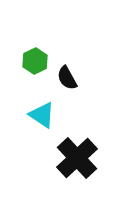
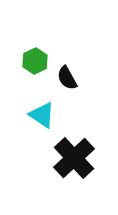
black cross: moved 3 px left
